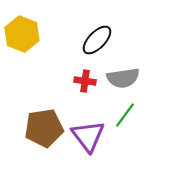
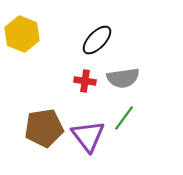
green line: moved 1 px left, 3 px down
